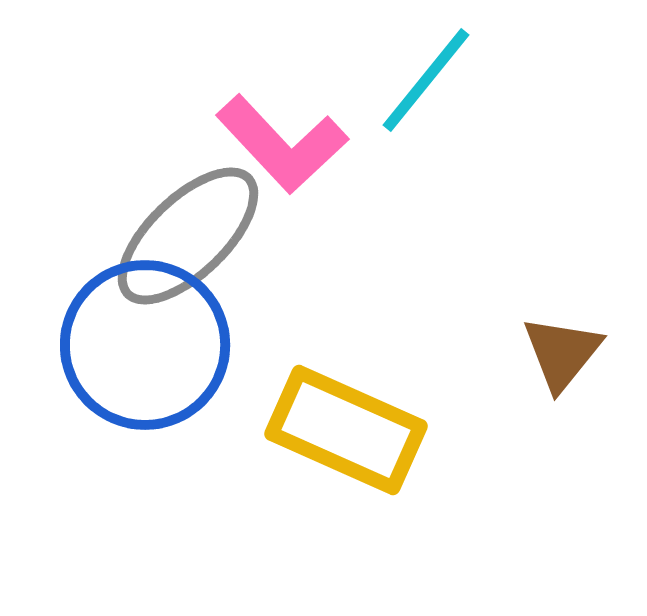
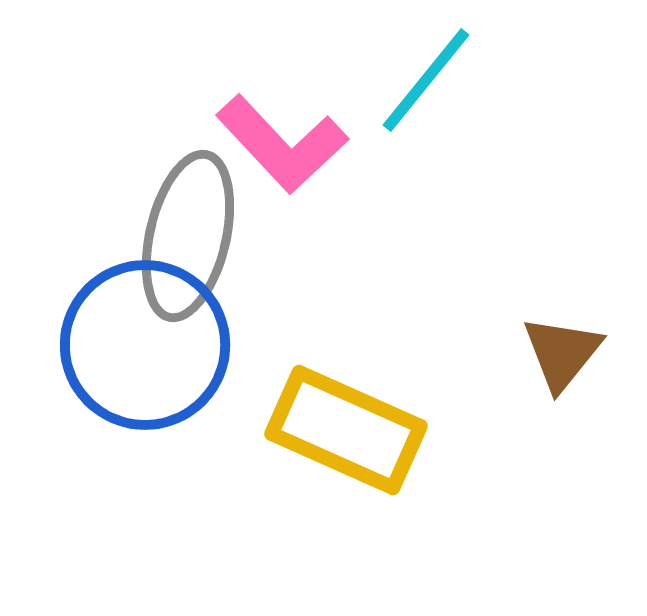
gray ellipse: rotated 33 degrees counterclockwise
